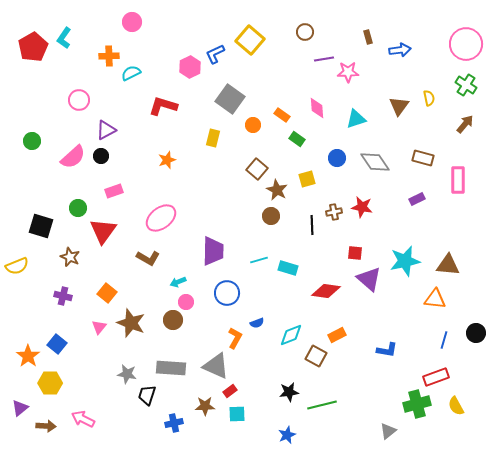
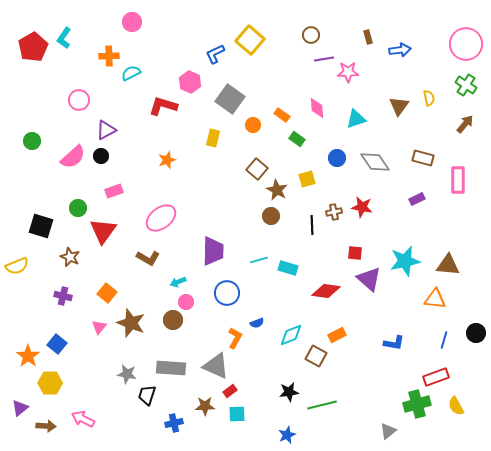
brown circle at (305, 32): moved 6 px right, 3 px down
pink hexagon at (190, 67): moved 15 px down; rotated 10 degrees counterclockwise
blue L-shape at (387, 350): moved 7 px right, 7 px up
